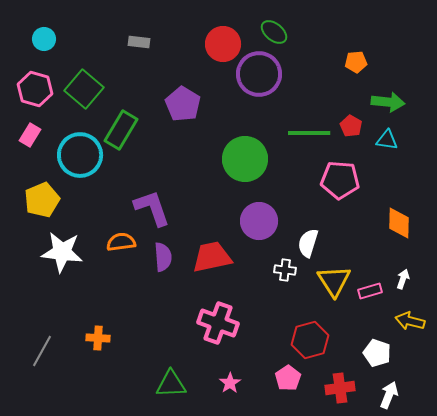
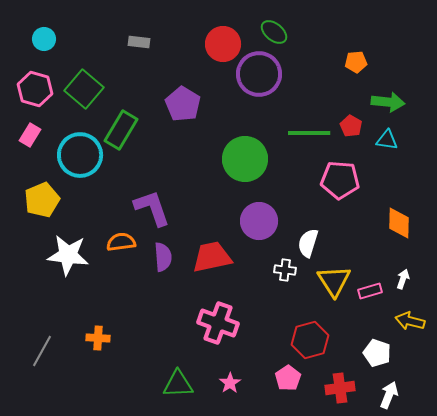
white star at (62, 252): moved 6 px right, 3 px down
green triangle at (171, 384): moved 7 px right
